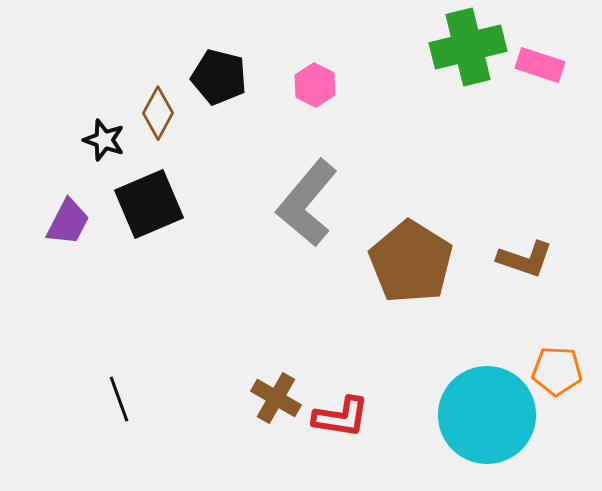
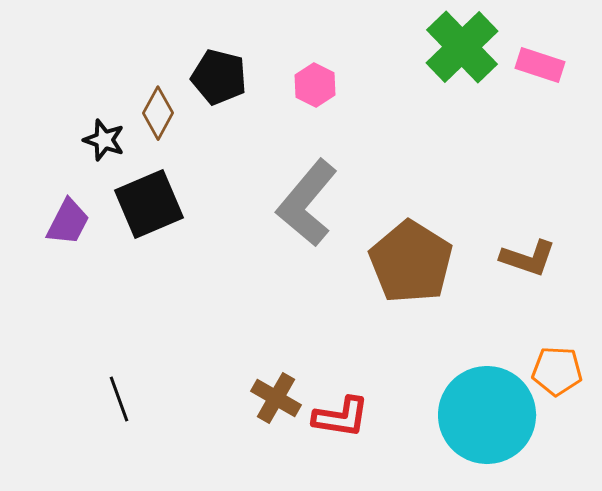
green cross: moved 6 px left; rotated 30 degrees counterclockwise
brown L-shape: moved 3 px right, 1 px up
